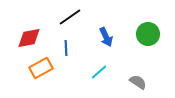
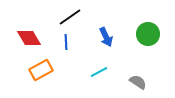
red diamond: rotated 70 degrees clockwise
blue line: moved 6 px up
orange rectangle: moved 2 px down
cyan line: rotated 12 degrees clockwise
